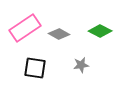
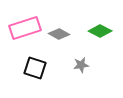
pink rectangle: rotated 16 degrees clockwise
black square: rotated 10 degrees clockwise
